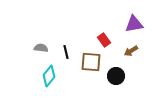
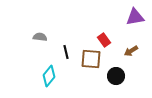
purple triangle: moved 1 px right, 7 px up
gray semicircle: moved 1 px left, 11 px up
brown square: moved 3 px up
